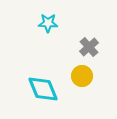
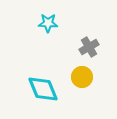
gray cross: rotated 12 degrees clockwise
yellow circle: moved 1 px down
